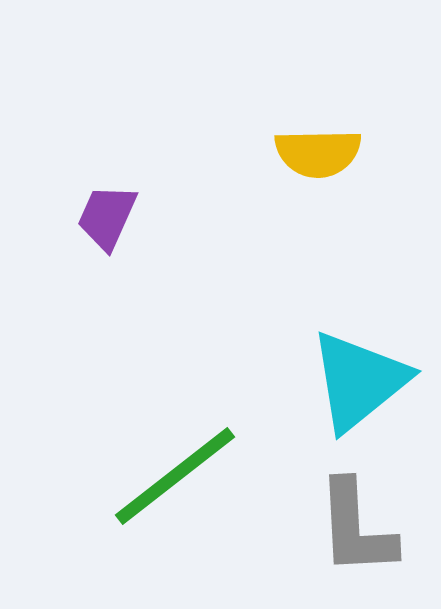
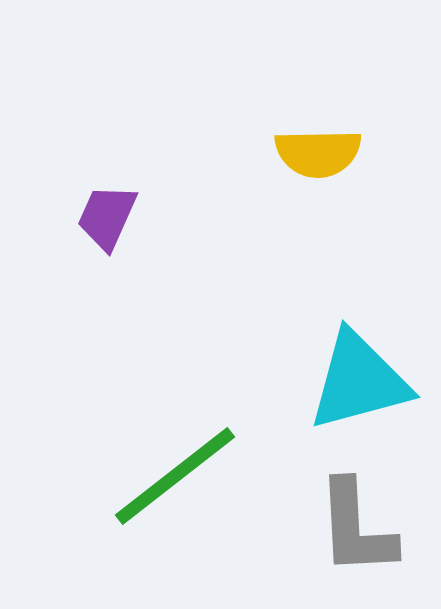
cyan triangle: rotated 24 degrees clockwise
